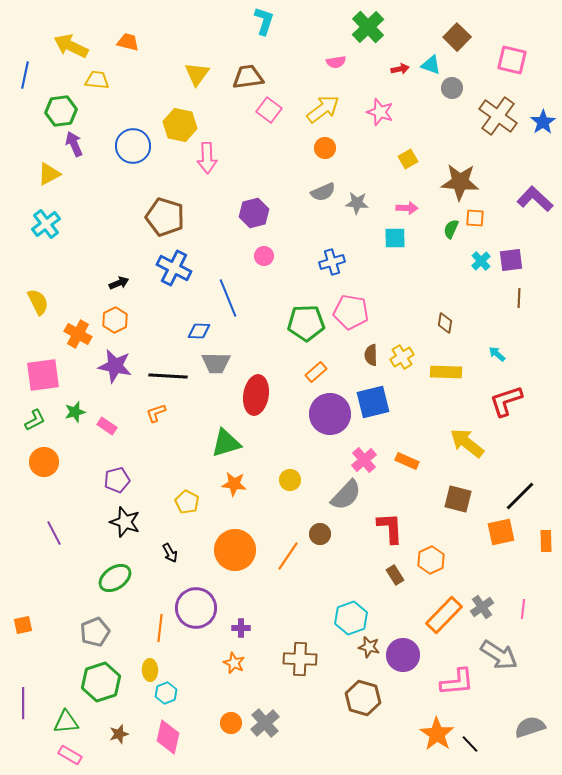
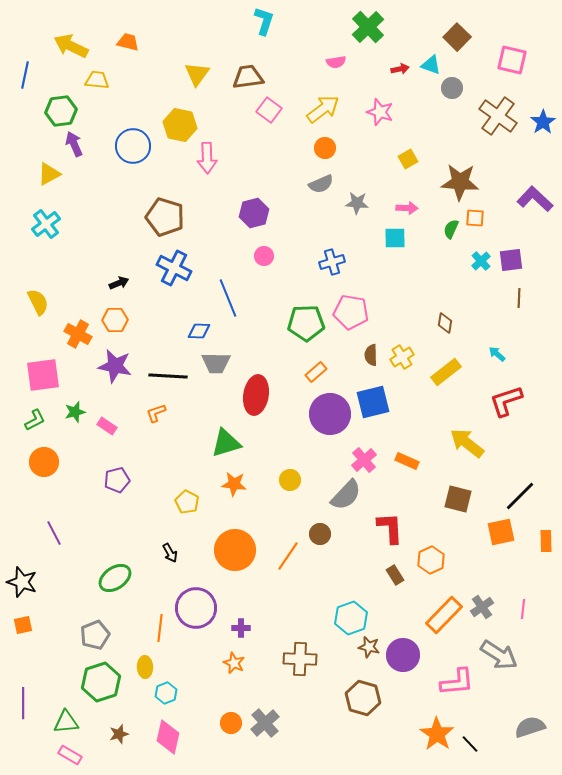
gray semicircle at (323, 192): moved 2 px left, 8 px up
orange hexagon at (115, 320): rotated 25 degrees clockwise
yellow rectangle at (446, 372): rotated 40 degrees counterclockwise
black star at (125, 522): moved 103 px left, 60 px down
gray pentagon at (95, 632): moved 3 px down
yellow ellipse at (150, 670): moved 5 px left, 3 px up
